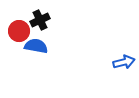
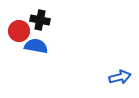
black cross: rotated 36 degrees clockwise
blue arrow: moved 4 px left, 15 px down
